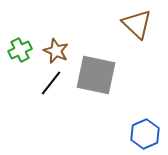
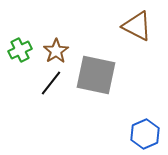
brown triangle: moved 2 px down; rotated 16 degrees counterclockwise
brown star: rotated 15 degrees clockwise
